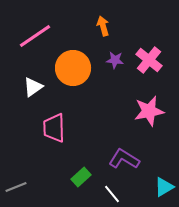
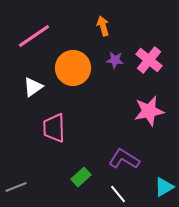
pink line: moved 1 px left
white line: moved 6 px right
